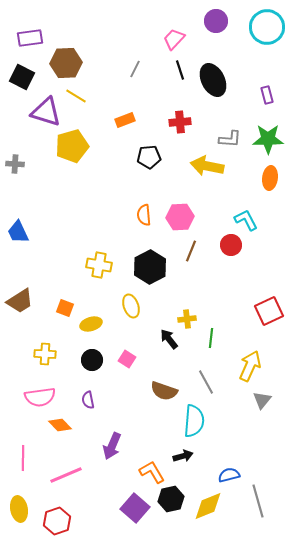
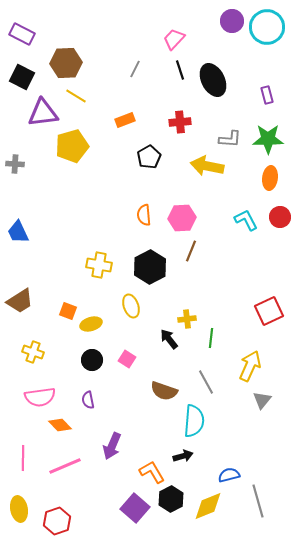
purple circle at (216, 21): moved 16 px right
purple rectangle at (30, 38): moved 8 px left, 4 px up; rotated 35 degrees clockwise
purple triangle at (46, 112): moved 3 px left, 1 px down; rotated 24 degrees counterclockwise
black pentagon at (149, 157): rotated 25 degrees counterclockwise
pink hexagon at (180, 217): moved 2 px right, 1 px down
red circle at (231, 245): moved 49 px right, 28 px up
orange square at (65, 308): moved 3 px right, 3 px down
yellow cross at (45, 354): moved 12 px left, 2 px up; rotated 15 degrees clockwise
pink line at (66, 475): moved 1 px left, 9 px up
black hexagon at (171, 499): rotated 15 degrees counterclockwise
